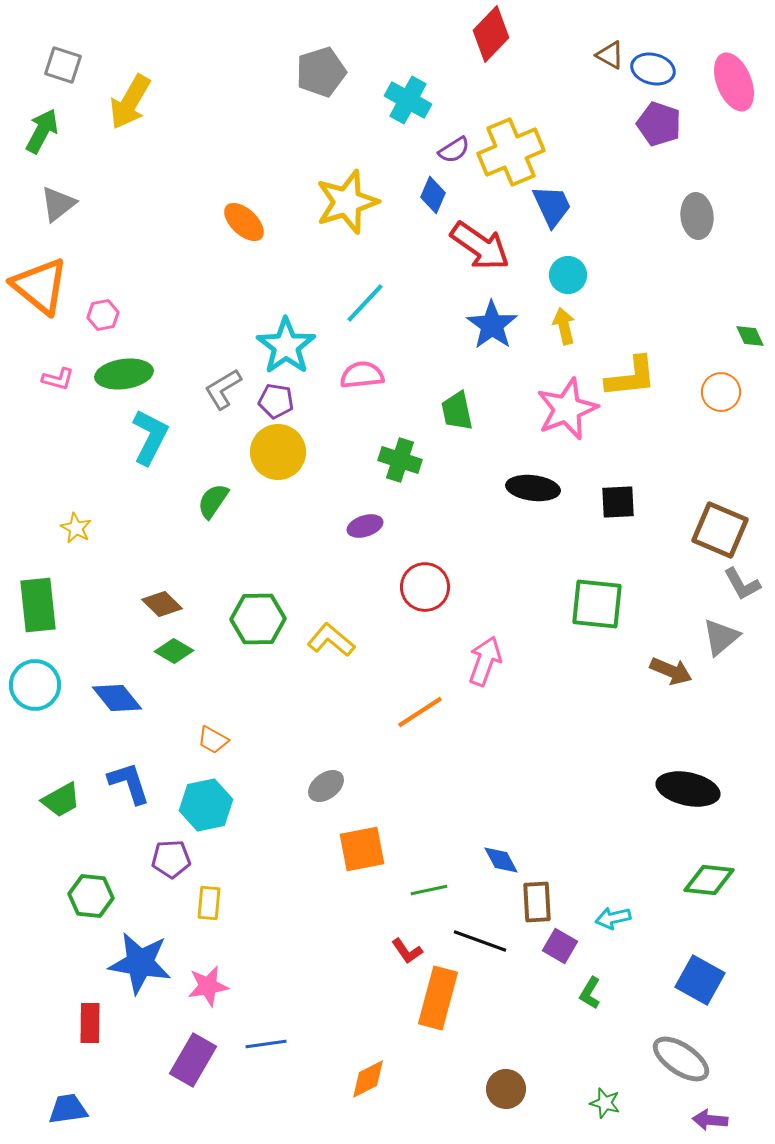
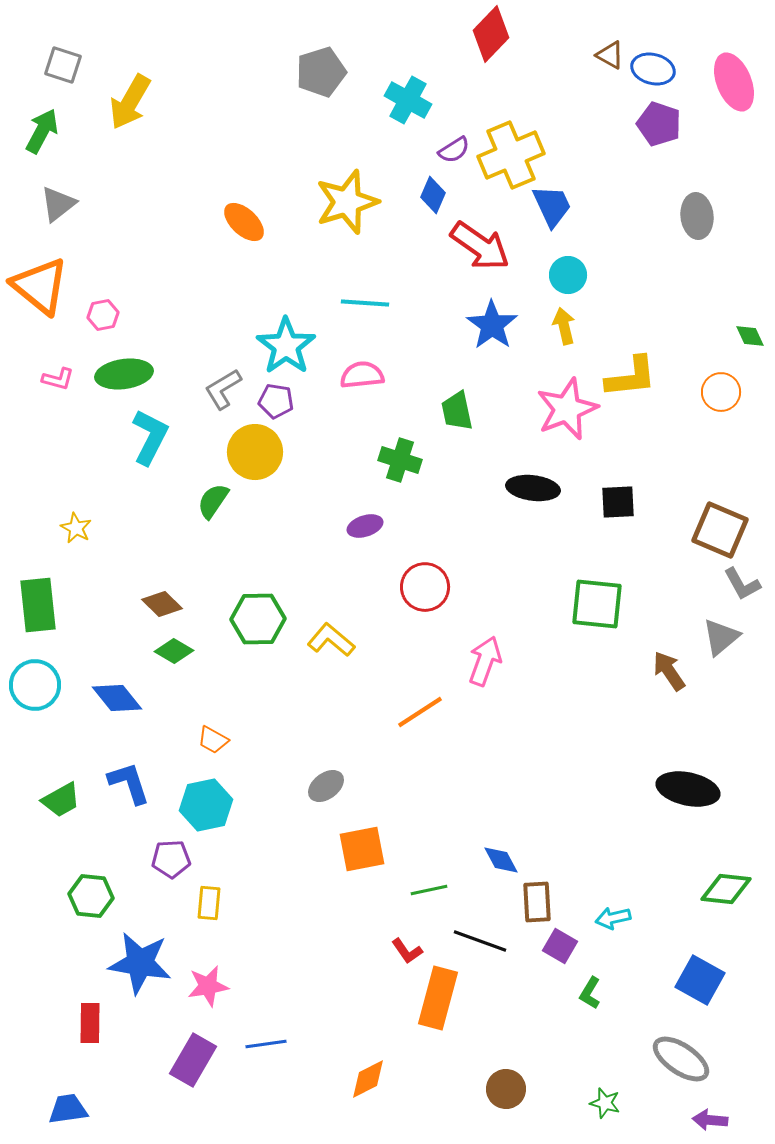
yellow cross at (511, 152): moved 3 px down
cyan line at (365, 303): rotated 51 degrees clockwise
yellow circle at (278, 452): moved 23 px left
brown arrow at (671, 671): moved 2 px left; rotated 147 degrees counterclockwise
green diamond at (709, 880): moved 17 px right, 9 px down
